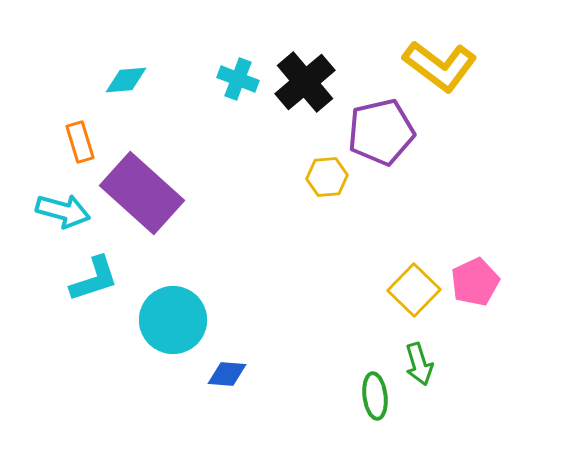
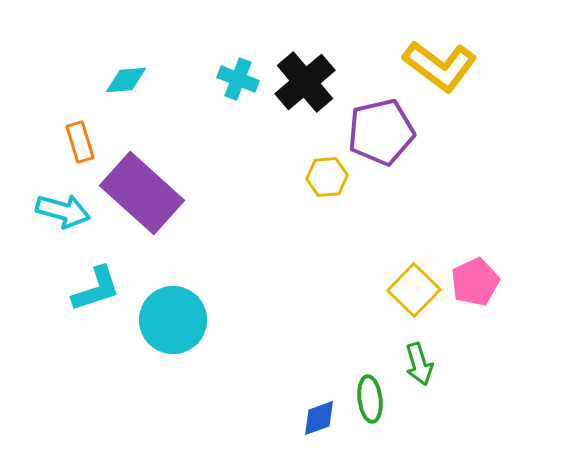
cyan L-shape: moved 2 px right, 10 px down
blue diamond: moved 92 px right, 44 px down; rotated 24 degrees counterclockwise
green ellipse: moved 5 px left, 3 px down
